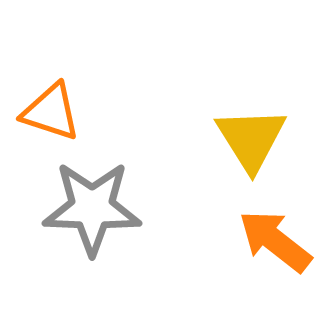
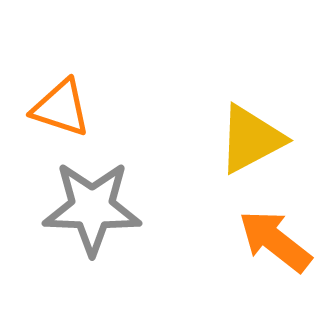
orange triangle: moved 10 px right, 4 px up
yellow triangle: rotated 34 degrees clockwise
